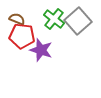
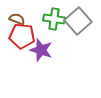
green cross: rotated 30 degrees counterclockwise
